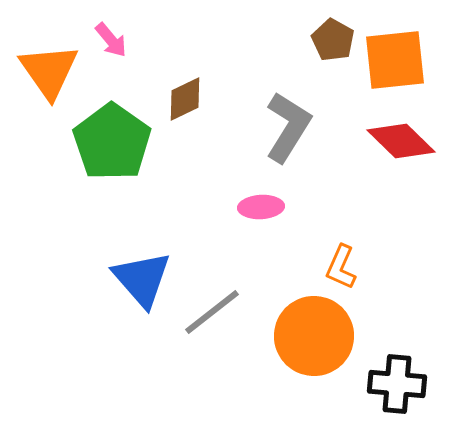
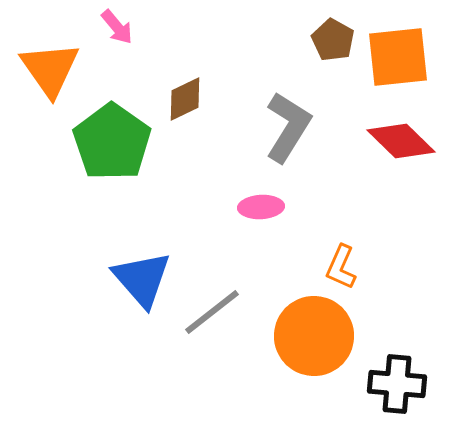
pink arrow: moved 6 px right, 13 px up
orange square: moved 3 px right, 3 px up
orange triangle: moved 1 px right, 2 px up
